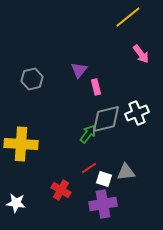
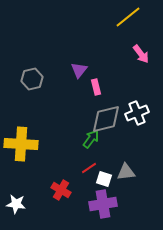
green arrow: moved 3 px right, 5 px down
white star: moved 1 px down
